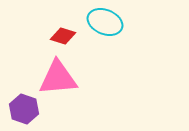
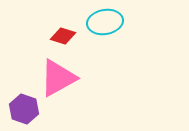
cyan ellipse: rotated 32 degrees counterclockwise
pink triangle: rotated 24 degrees counterclockwise
